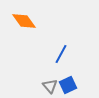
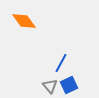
blue line: moved 9 px down
blue square: moved 1 px right
